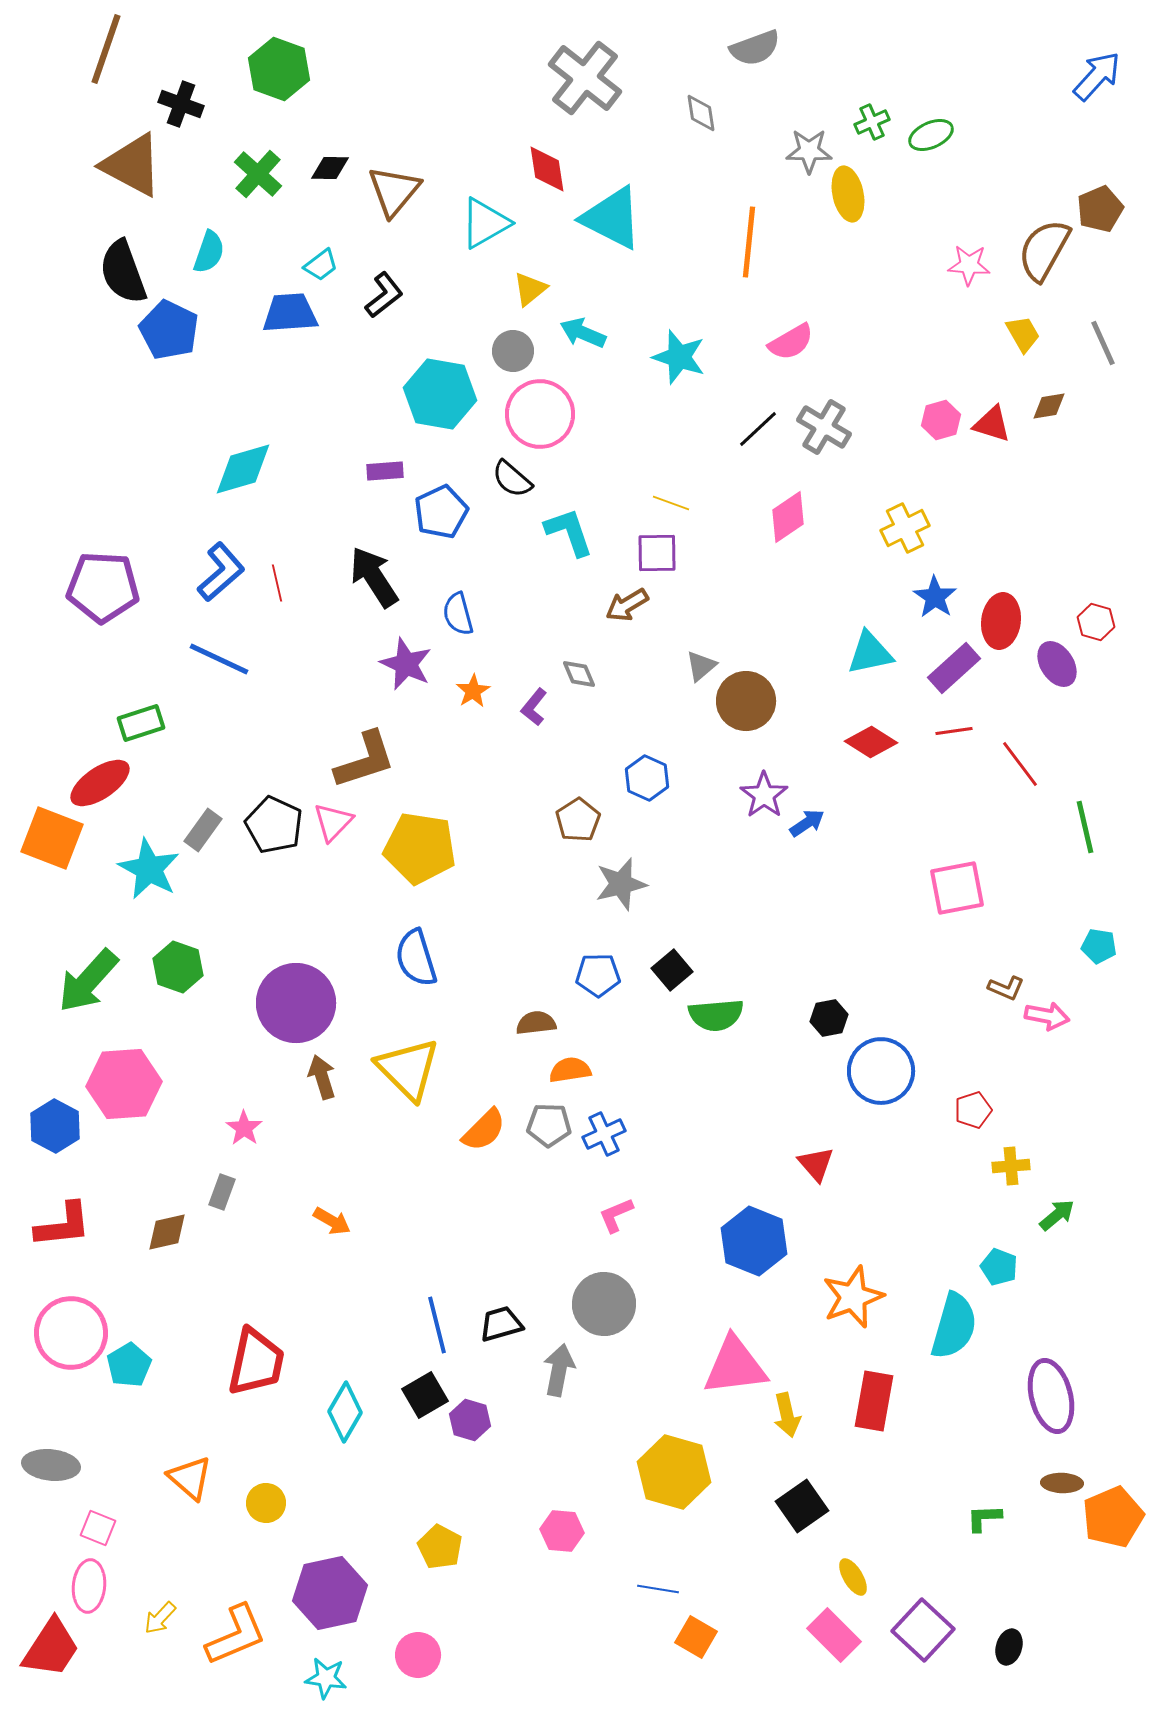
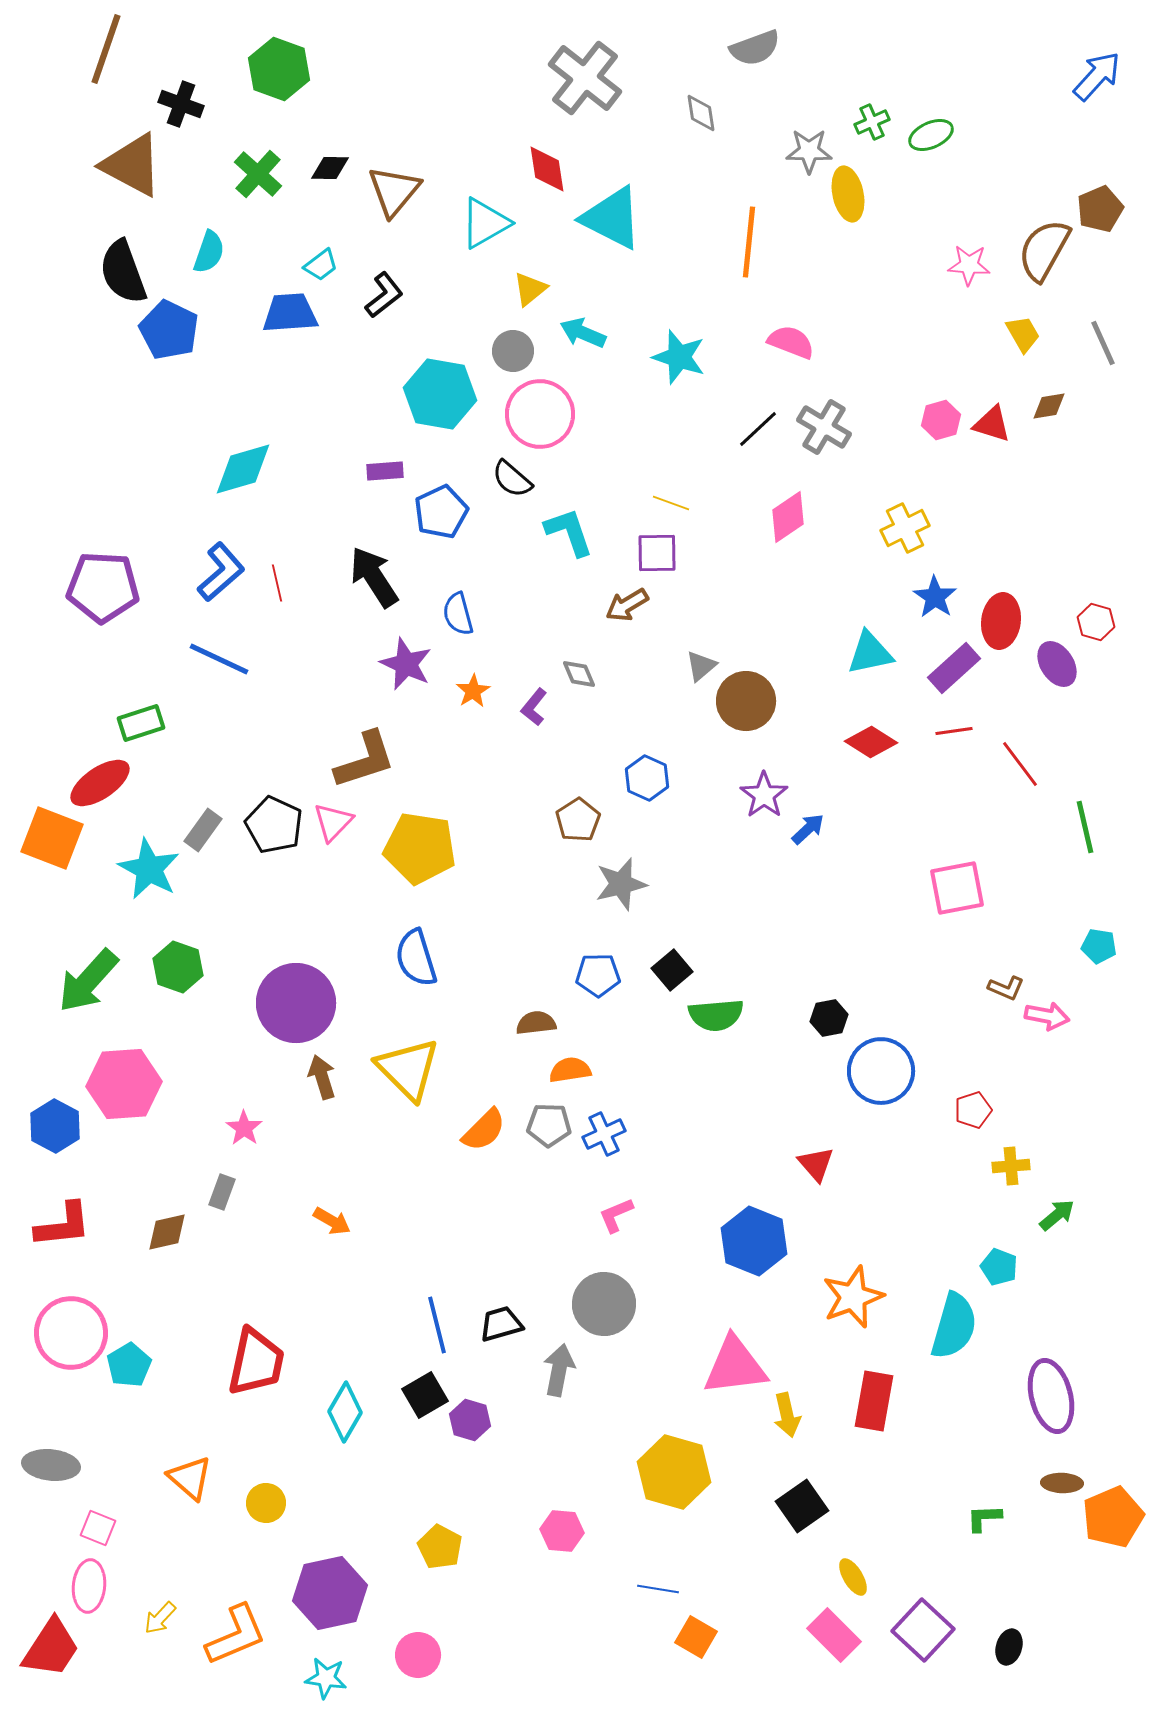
pink semicircle at (791, 342): rotated 129 degrees counterclockwise
blue arrow at (807, 823): moved 1 px right, 6 px down; rotated 9 degrees counterclockwise
